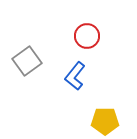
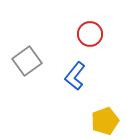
red circle: moved 3 px right, 2 px up
yellow pentagon: rotated 20 degrees counterclockwise
